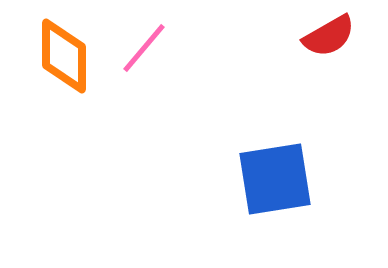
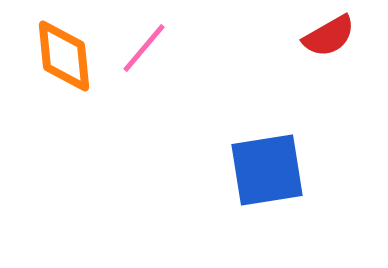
orange diamond: rotated 6 degrees counterclockwise
blue square: moved 8 px left, 9 px up
